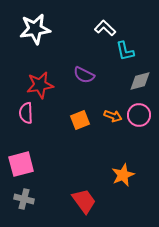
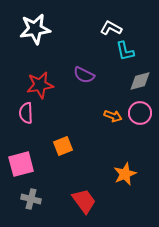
white L-shape: moved 6 px right; rotated 15 degrees counterclockwise
pink circle: moved 1 px right, 2 px up
orange square: moved 17 px left, 26 px down
orange star: moved 2 px right, 1 px up
gray cross: moved 7 px right
